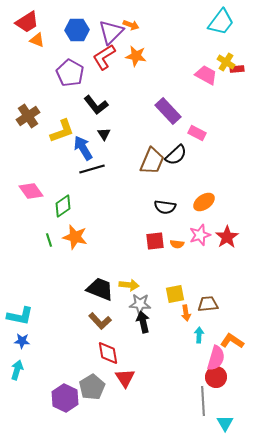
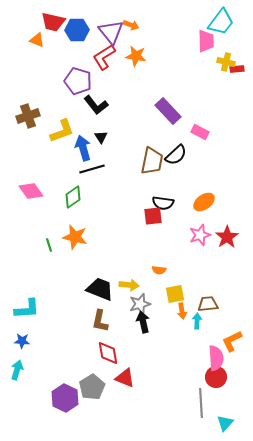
red trapezoid at (27, 22): moved 26 px right; rotated 45 degrees clockwise
purple triangle at (111, 32): rotated 24 degrees counterclockwise
yellow cross at (226, 62): rotated 18 degrees counterclockwise
purple pentagon at (70, 73): moved 8 px right, 8 px down; rotated 12 degrees counterclockwise
pink trapezoid at (206, 75): moved 34 px up; rotated 60 degrees clockwise
brown cross at (28, 116): rotated 15 degrees clockwise
pink rectangle at (197, 133): moved 3 px right, 1 px up
black triangle at (104, 134): moved 3 px left, 3 px down
blue arrow at (83, 148): rotated 15 degrees clockwise
brown trapezoid at (152, 161): rotated 12 degrees counterclockwise
green diamond at (63, 206): moved 10 px right, 9 px up
black semicircle at (165, 207): moved 2 px left, 4 px up
green line at (49, 240): moved 5 px down
red square at (155, 241): moved 2 px left, 25 px up
orange semicircle at (177, 244): moved 18 px left, 26 px down
gray star at (140, 304): rotated 20 degrees counterclockwise
orange arrow at (186, 313): moved 4 px left, 2 px up
cyan L-shape at (20, 316): moved 7 px right, 7 px up; rotated 16 degrees counterclockwise
brown L-shape at (100, 321): rotated 55 degrees clockwise
cyan arrow at (199, 335): moved 2 px left, 14 px up
orange L-shape at (232, 341): rotated 60 degrees counterclockwise
pink semicircle at (216, 358): rotated 20 degrees counterclockwise
red triangle at (125, 378): rotated 35 degrees counterclockwise
gray line at (203, 401): moved 2 px left, 2 px down
cyan triangle at (225, 423): rotated 12 degrees clockwise
